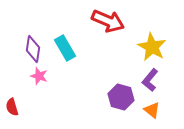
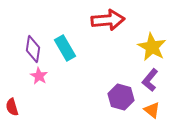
red arrow: moved 1 px up; rotated 28 degrees counterclockwise
pink star: rotated 12 degrees clockwise
